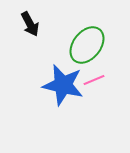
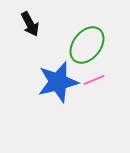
blue star: moved 5 px left, 3 px up; rotated 27 degrees counterclockwise
